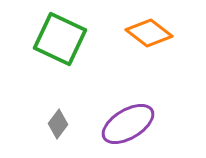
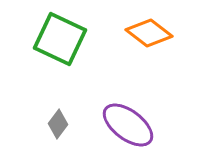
purple ellipse: moved 1 px down; rotated 68 degrees clockwise
